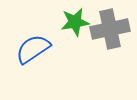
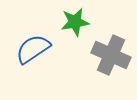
gray cross: moved 1 px right, 26 px down; rotated 36 degrees clockwise
